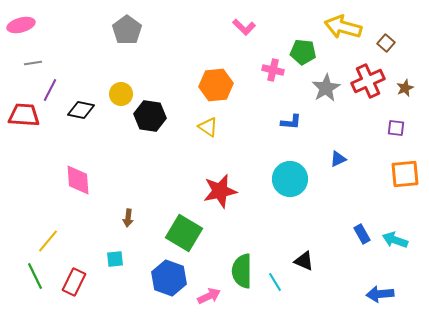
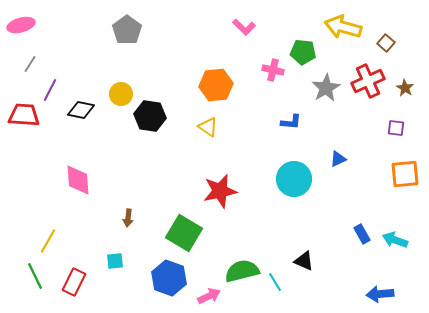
gray line: moved 3 px left, 1 px down; rotated 48 degrees counterclockwise
brown star: rotated 18 degrees counterclockwise
cyan circle: moved 4 px right
yellow line: rotated 10 degrees counterclockwise
cyan square: moved 2 px down
green semicircle: rotated 76 degrees clockwise
